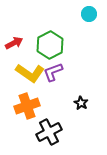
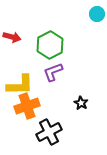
cyan circle: moved 8 px right
red arrow: moved 2 px left, 6 px up; rotated 42 degrees clockwise
yellow L-shape: moved 10 px left, 12 px down; rotated 36 degrees counterclockwise
